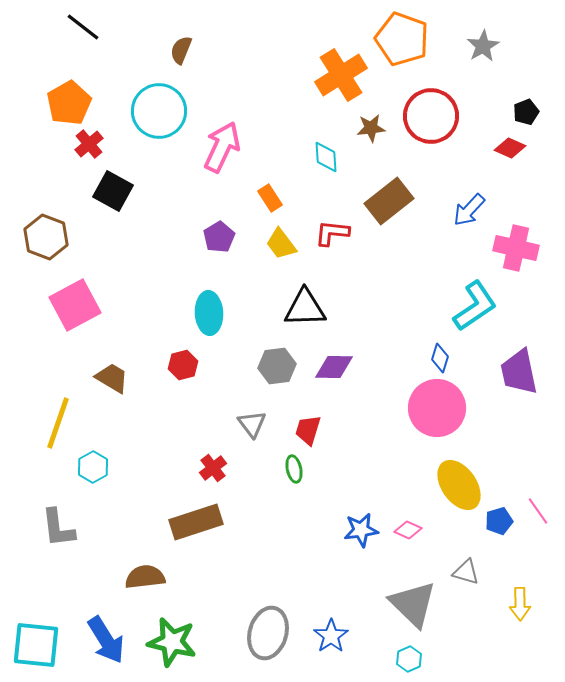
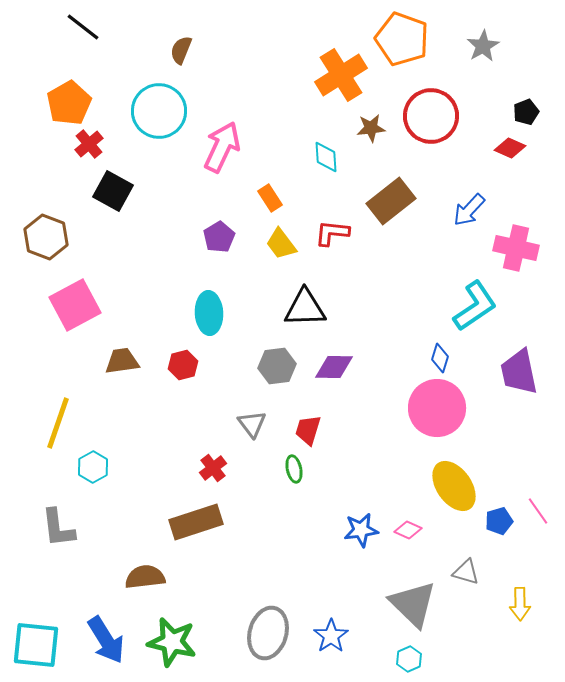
brown rectangle at (389, 201): moved 2 px right
brown trapezoid at (112, 378): moved 10 px right, 17 px up; rotated 39 degrees counterclockwise
yellow ellipse at (459, 485): moved 5 px left, 1 px down
